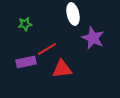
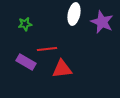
white ellipse: moved 1 px right; rotated 25 degrees clockwise
purple star: moved 9 px right, 16 px up
red line: rotated 24 degrees clockwise
purple rectangle: rotated 42 degrees clockwise
